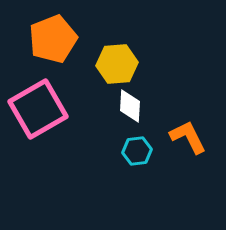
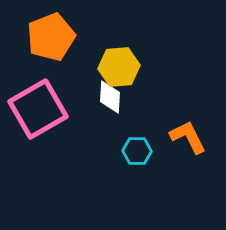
orange pentagon: moved 2 px left, 2 px up
yellow hexagon: moved 2 px right, 3 px down
white diamond: moved 20 px left, 9 px up
cyan hexagon: rotated 8 degrees clockwise
